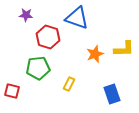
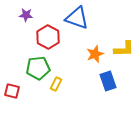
red hexagon: rotated 10 degrees clockwise
yellow rectangle: moved 13 px left
blue rectangle: moved 4 px left, 13 px up
